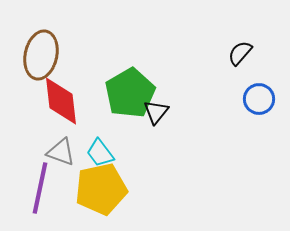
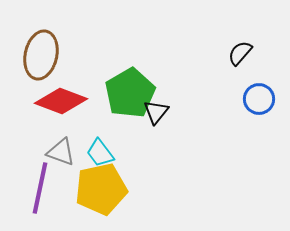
red diamond: rotated 63 degrees counterclockwise
